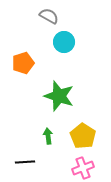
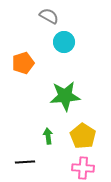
green star: moved 6 px right; rotated 24 degrees counterclockwise
pink cross: rotated 25 degrees clockwise
